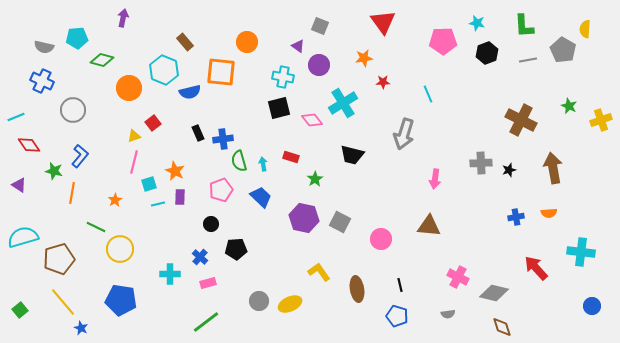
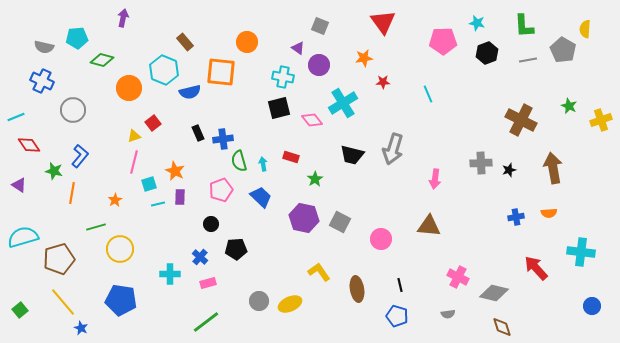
purple triangle at (298, 46): moved 2 px down
gray arrow at (404, 134): moved 11 px left, 15 px down
green line at (96, 227): rotated 42 degrees counterclockwise
